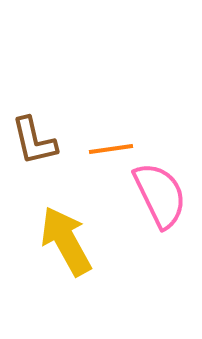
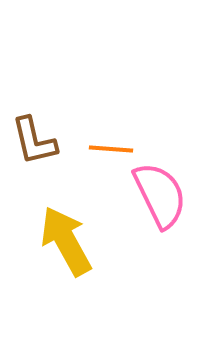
orange line: rotated 12 degrees clockwise
